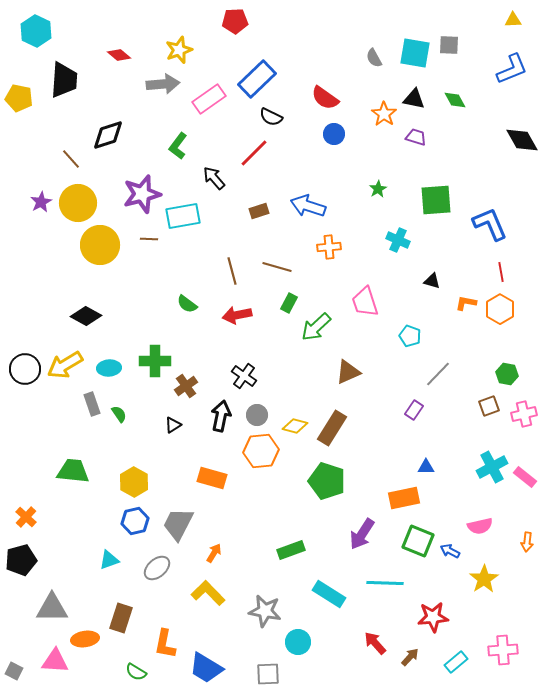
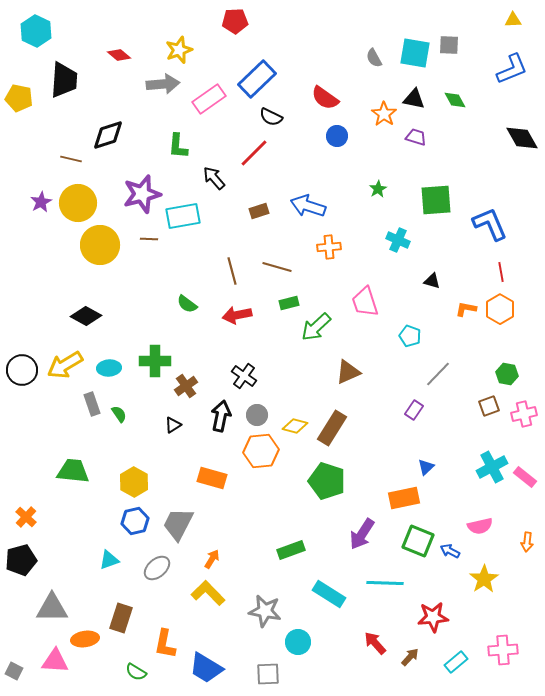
blue circle at (334, 134): moved 3 px right, 2 px down
black diamond at (522, 140): moved 2 px up
green L-shape at (178, 146): rotated 32 degrees counterclockwise
brown line at (71, 159): rotated 35 degrees counterclockwise
green rectangle at (289, 303): rotated 48 degrees clockwise
orange L-shape at (466, 303): moved 6 px down
black circle at (25, 369): moved 3 px left, 1 px down
blue triangle at (426, 467): rotated 42 degrees counterclockwise
orange arrow at (214, 553): moved 2 px left, 6 px down
